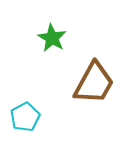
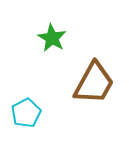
cyan pentagon: moved 1 px right, 4 px up
